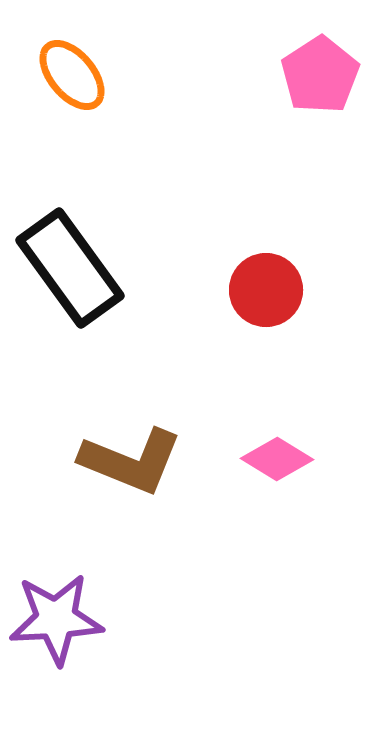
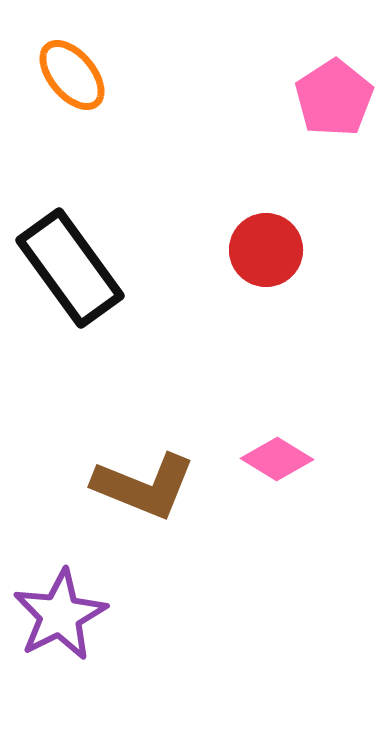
pink pentagon: moved 14 px right, 23 px down
red circle: moved 40 px up
brown L-shape: moved 13 px right, 25 px down
purple star: moved 4 px right, 4 px up; rotated 24 degrees counterclockwise
